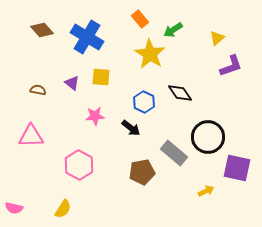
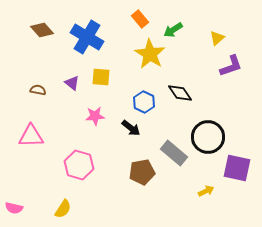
pink hexagon: rotated 12 degrees counterclockwise
